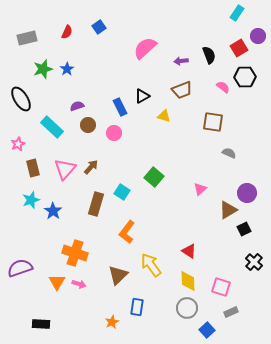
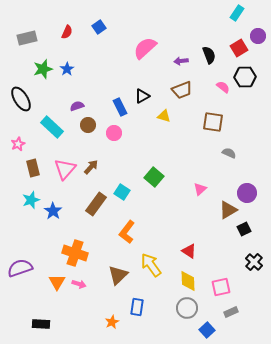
brown rectangle at (96, 204): rotated 20 degrees clockwise
pink square at (221, 287): rotated 30 degrees counterclockwise
